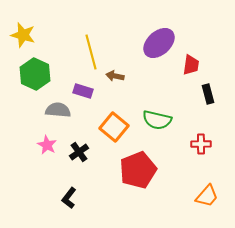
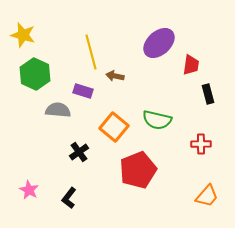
pink star: moved 18 px left, 45 px down
